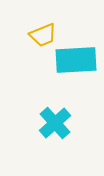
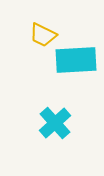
yellow trapezoid: rotated 48 degrees clockwise
